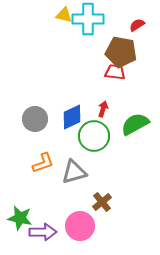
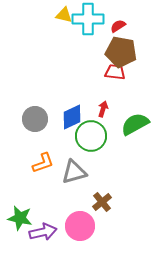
red semicircle: moved 19 px left, 1 px down
green circle: moved 3 px left
purple arrow: rotated 12 degrees counterclockwise
